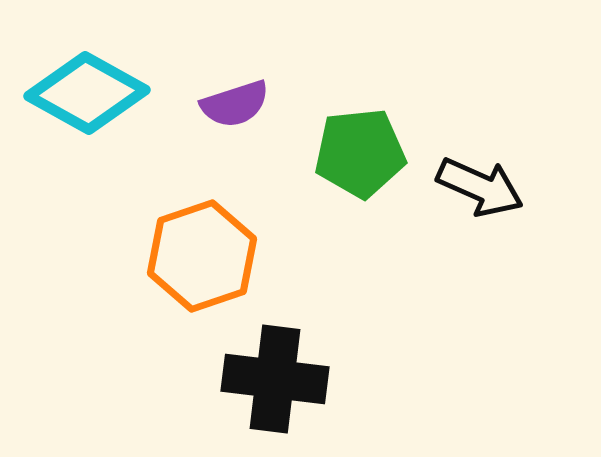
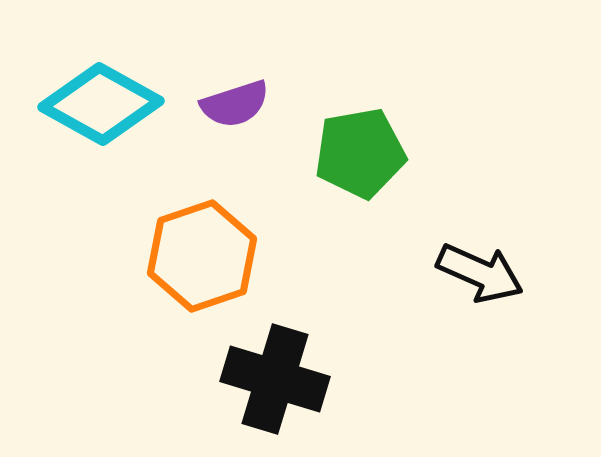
cyan diamond: moved 14 px right, 11 px down
green pentagon: rotated 4 degrees counterclockwise
black arrow: moved 86 px down
black cross: rotated 10 degrees clockwise
